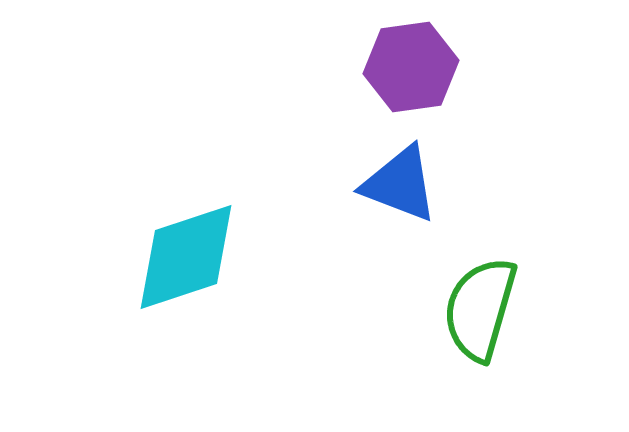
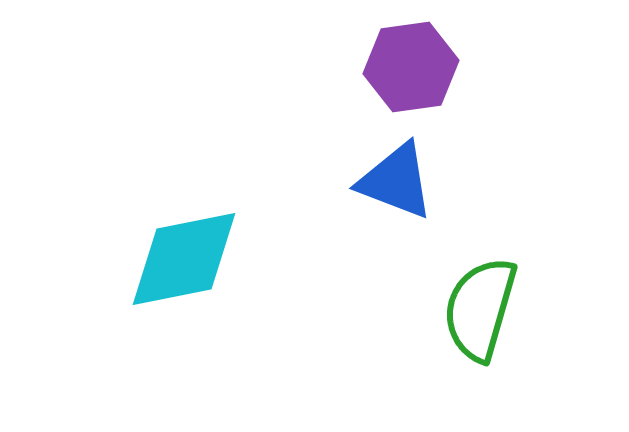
blue triangle: moved 4 px left, 3 px up
cyan diamond: moved 2 px left, 2 px down; rotated 7 degrees clockwise
